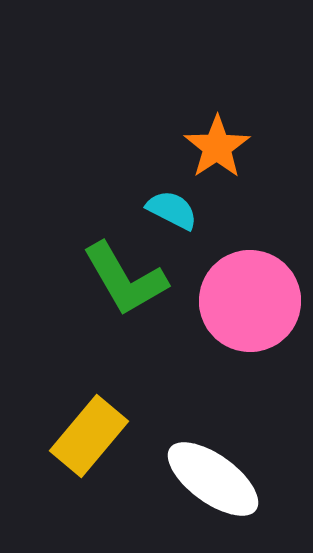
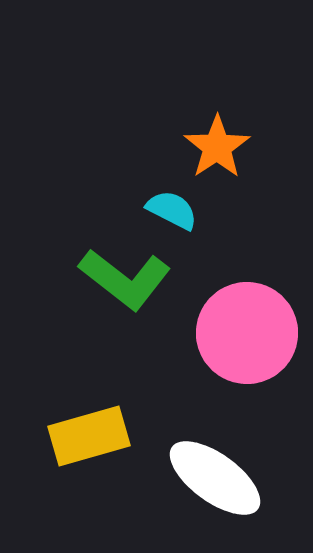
green L-shape: rotated 22 degrees counterclockwise
pink circle: moved 3 px left, 32 px down
yellow rectangle: rotated 34 degrees clockwise
white ellipse: moved 2 px right, 1 px up
